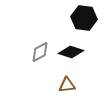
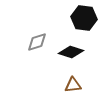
gray diamond: moved 3 px left, 10 px up; rotated 10 degrees clockwise
brown triangle: moved 6 px right
